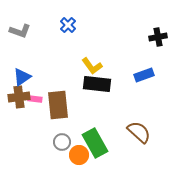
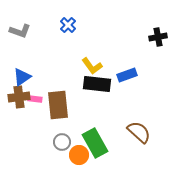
blue rectangle: moved 17 px left
